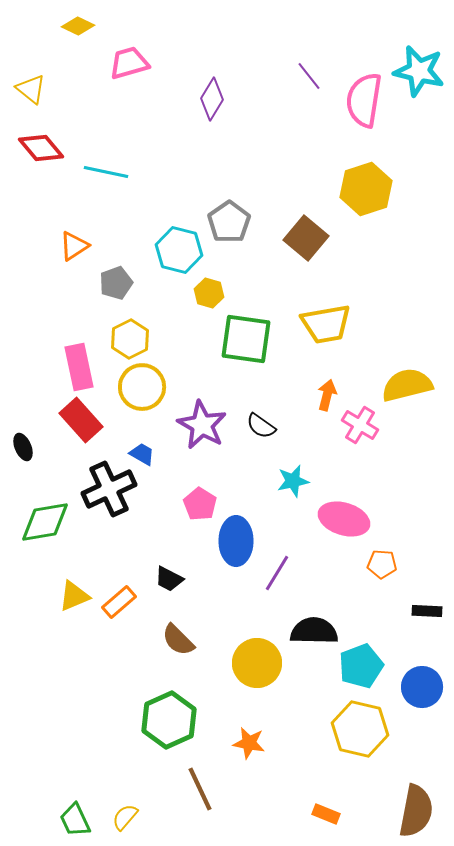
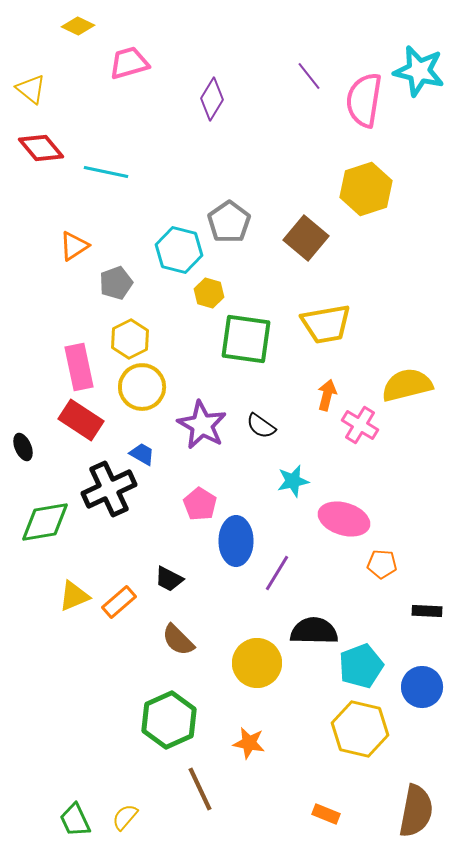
red rectangle at (81, 420): rotated 15 degrees counterclockwise
